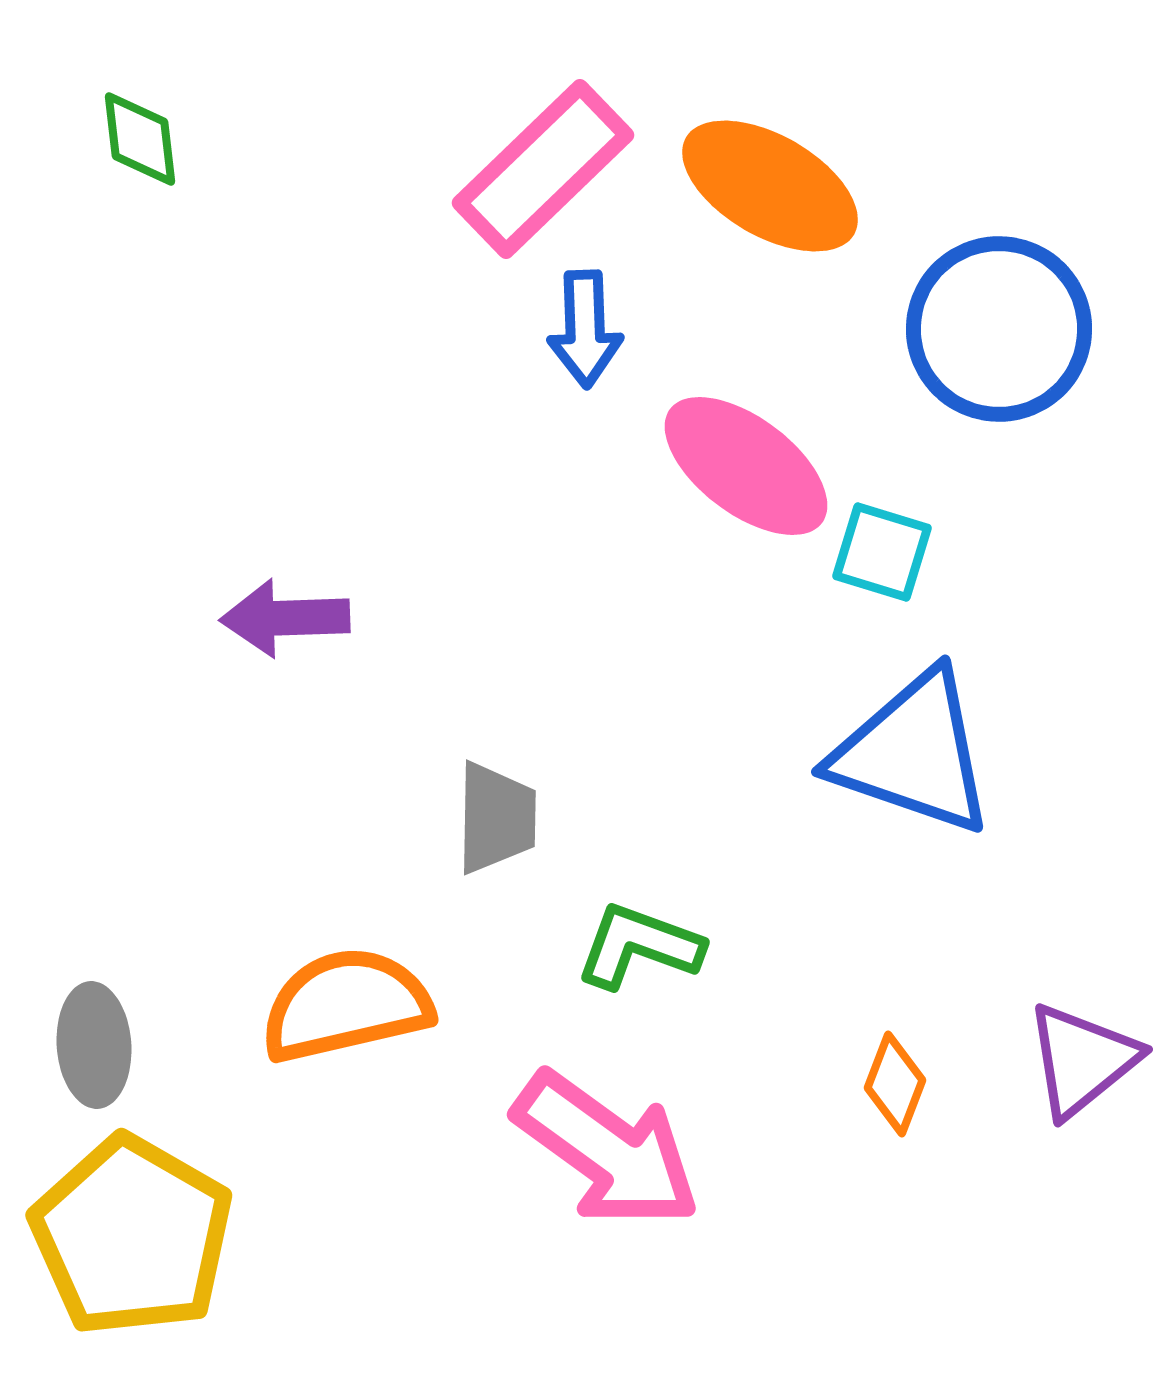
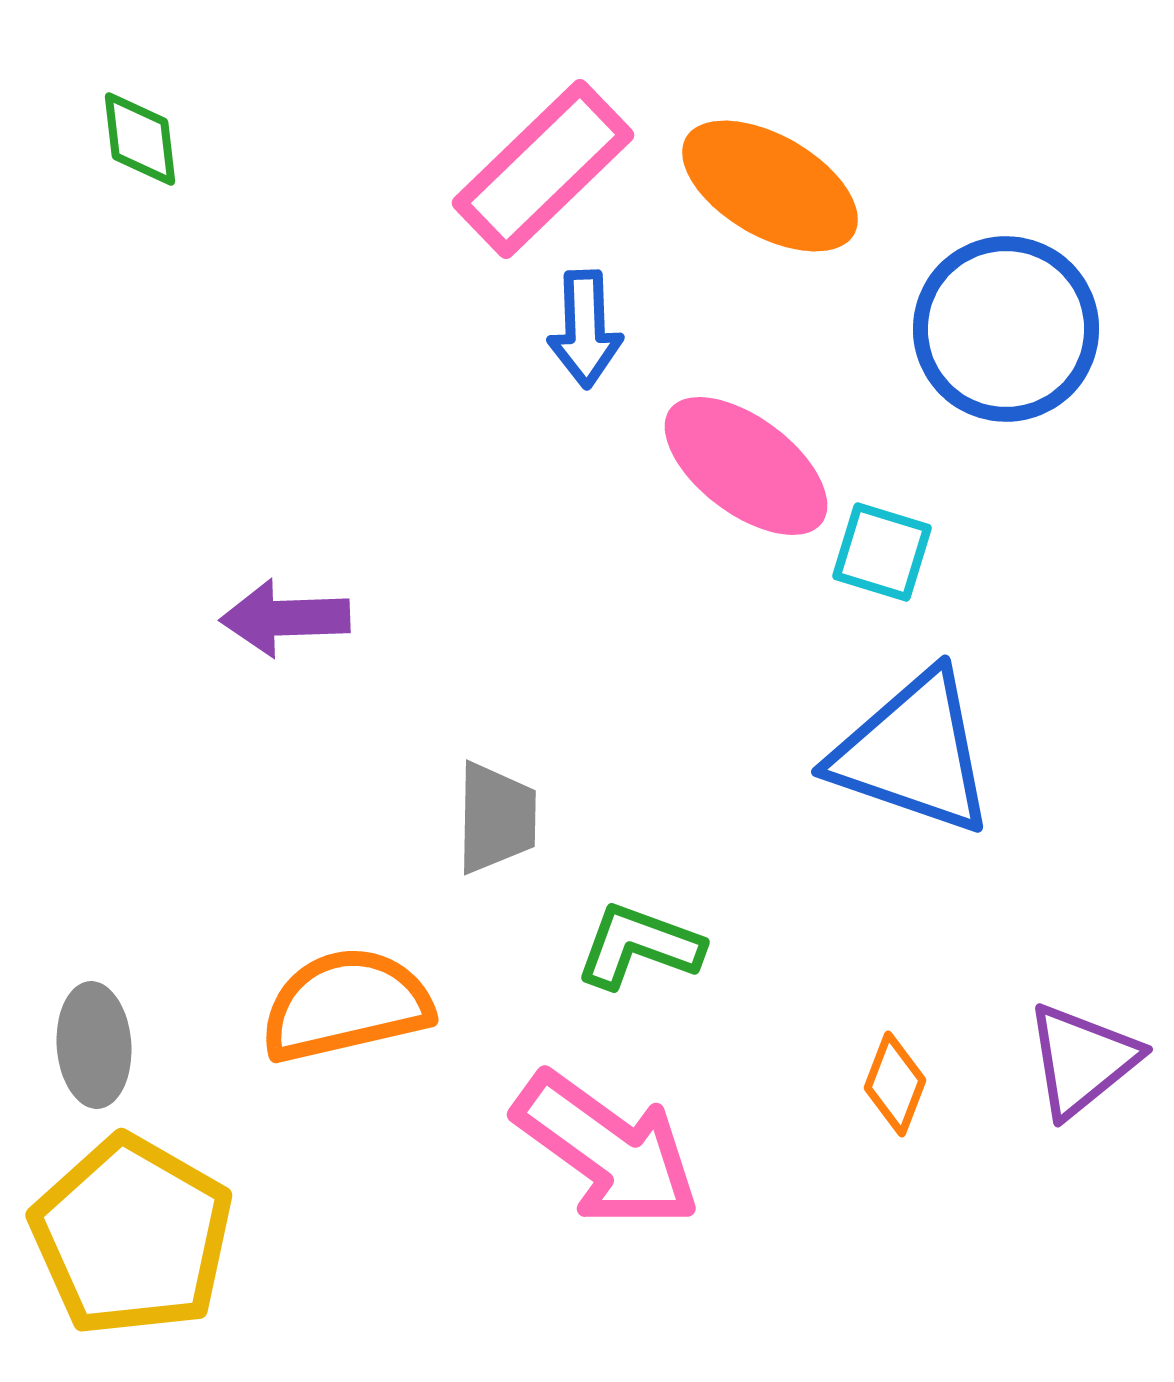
blue circle: moved 7 px right
